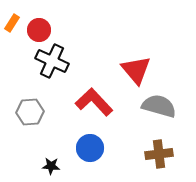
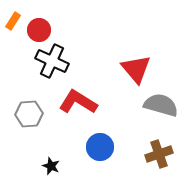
orange rectangle: moved 1 px right, 2 px up
red triangle: moved 1 px up
red L-shape: moved 16 px left; rotated 15 degrees counterclockwise
gray semicircle: moved 2 px right, 1 px up
gray hexagon: moved 1 px left, 2 px down
blue circle: moved 10 px right, 1 px up
brown cross: rotated 12 degrees counterclockwise
black star: rotated 18 degrees clockwise
